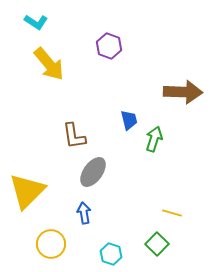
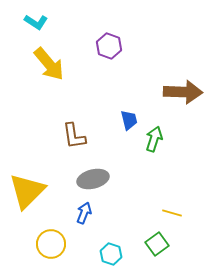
gray ellipse: moved 7 px down; rotated 40 degrees clockwise
blue arrow: rotated 30 degrees clockwise
green square: rotated 10 degrees clockwise
